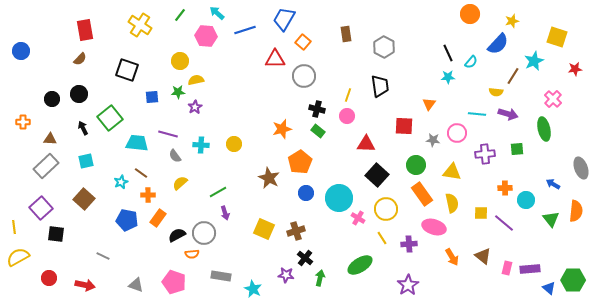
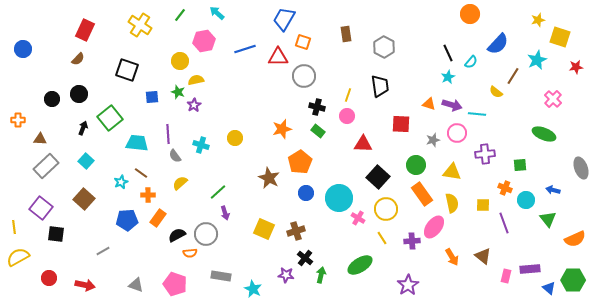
yellow star at (512, 21): moved 26 px right, 1 px up
red rectangle at (85, 30): rotated 35 degrees clockwise
blue line at (245, 30): moved 19 px down
pink hexagon at (206, 36): moved 2 px left, 5 px down; rotated 15 degrees counterclockwise
yellow square at (557, 37): moved 3 px right
orange square at (303, 42): rotated 21 degrees counterclockwise
blue circle at (21, 51): moved 2 px right, 2 px up
brown semicircle at (80, 59): moved 2 px left
red triangle at (275, 59): moved 3 px right, 2 px up
cyan star at (534, 61): moved 3 px right, 1 px up
red star at (575, 69): moved 1 px right, 2 px up
cyan star at (448, 77): rotated 24 degrees counterclockwise
green star at (178, 92): rotated 24 degrees clockwise
yellow semicircle at (496, 92): rotated 32 degrees clockwise
orange triangle at (429, 104): rotated 48 degrees counterclockwise
purple star at (195, 107): moved 1 px left, 2 px up
black cross at (317, 109): moved 2 px up
purple arrow at (508, 114): moved 56 px left, 9 px up
orange cross at (23, 122): moved 5 px left, 2 px up
red square at (404, 126): moved 3 px left, 2 px up
black arrow at (83, 128): rotated 48 degrees clockwise
green ellipse at (544, 129): moved 5 px down; rotated 55 degrees counterclockwise
purple line at (168, 134): rotated 72 degrees clockwise
brown triangle at (50, 139): moved 10 px left
gray star at (433, 140): rotated 24 degrees counterclockwise
yellow circle at (234, 144): moved 1 px right, 6 px up
red triangle at (366, 144): moved 3 px left
cyan cross at (201, 145): rotated 14 degrees clockwise
green square at (517, 149): moved 3 px right, 16 px down
cyan square at (86, 161): rotated 35 degrees counterclockwise
black square at (377, 175): moved 1 px right, 2 px down
blue arrow at (553, 184): moved 6 px down; rotated 16 degrees counterclockwise
orange cross at (505, 188): rotated 24 degrees clockwise
green line at (218, 192): rotated 12 degrees counterclockwise
purple square at (41, 208): rotated 10 degrees counterclockwise
orange semicircle at (576, 211): moved 1 px left, 28 px down; rotated 60 degrees clockwise
yellow square at (481, 213): moved 2 px right, 8 px up
green triangle at (551, 219): moved 3 px left
blue pentagon at (127, 220): rotated 15 degrees counterclockwise
purple line at (504, 223): rotated 30 degrees clockwise
pink ellipse at (434, 227): rotated 70 degrees counterclockwise
gray circle at (204, 233): moved 2 px right, 1 px down
purple cross at (409, 244): moved 3 px right, 3 px up
orange semicircle at (192, 254): moved 2 px left, 1 px up
gray line at (103, 256): moved 5 px up; rotated 56 degrees counterclockwise
pink rectangle at (507, 268): moved 1 px left, 8 px down
green arrow at (320, 278): moved 1 px right, 3 px up
pink pentagon at (174, 282): moved 1 px right, 2 px down
